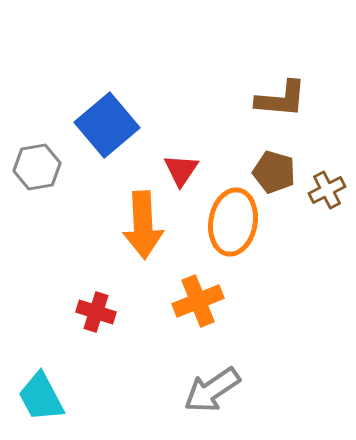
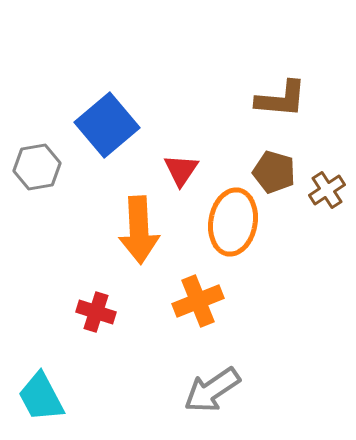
brown cross: rotated 6 degrees counterclockwise
orange arrow: moved 4 px left, 5 px down
